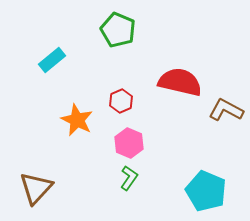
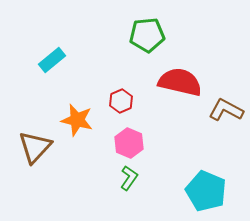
green pentagon: moved 29 px right, 5 px down; rotated 28 degrees counterclockwise
orange star: rotated 12 degrees counterclockwise
brown triangle: moved 1 px left, 41 px up
